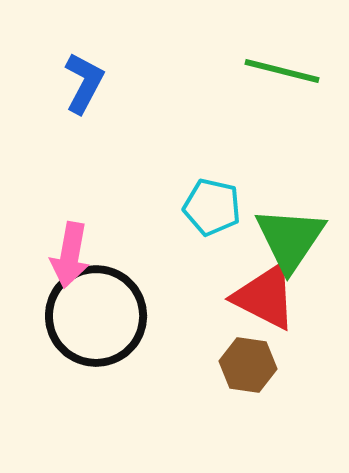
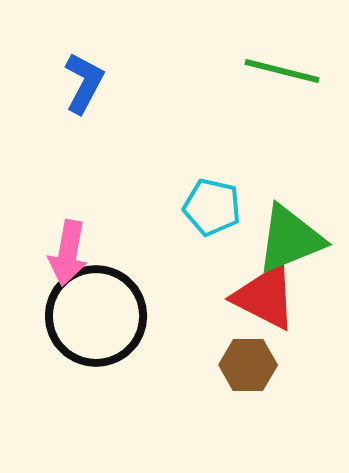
green triangle: rotated 34 degrees clockwise
pink arrow: moved 2 px left, 2 px up
brown hexagon: rotated 8 degrees counterclockwise
